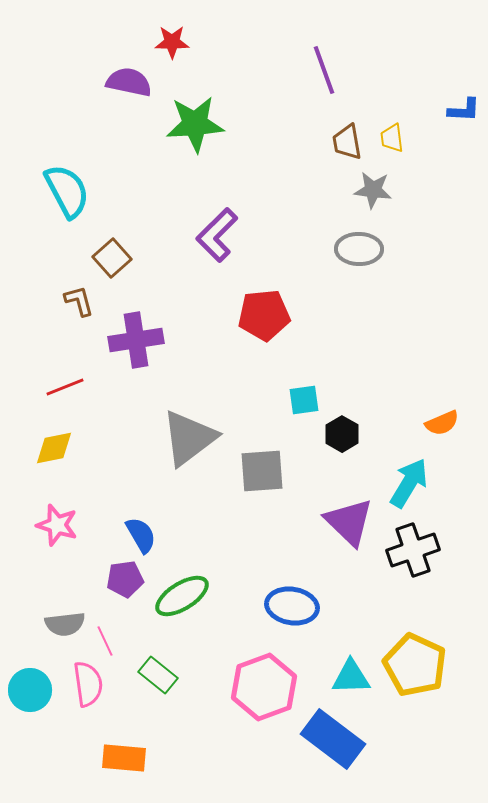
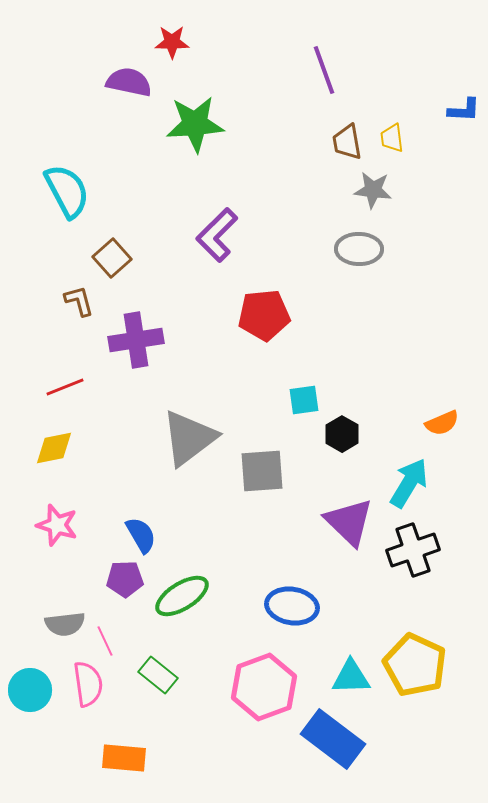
purple pentagon: rotated 6 degrees clockwise
